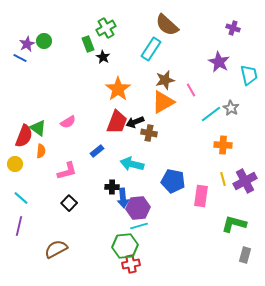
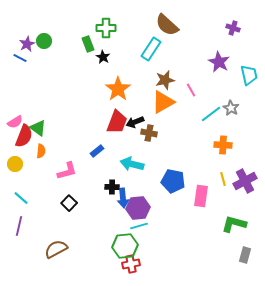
green cross at (106, 28): rotated 30 degrees clockwise
pink semicircle at (68, 122): moved 53 px left
